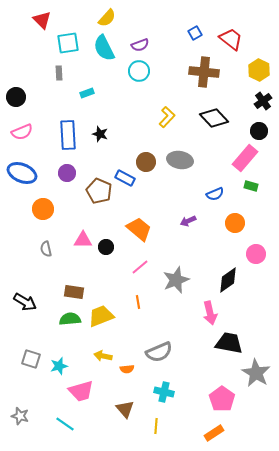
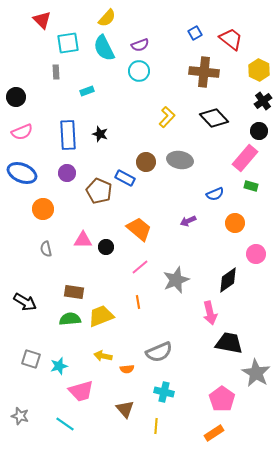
gray rectangle at (59, 73): moved 3 px left, 1 px up
cyan rectangle at (87, 93): moved 2 px up
